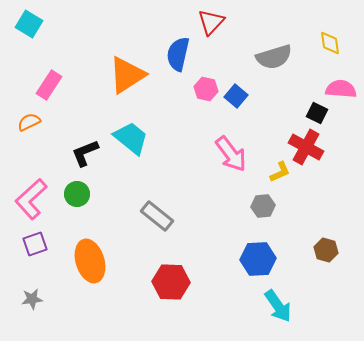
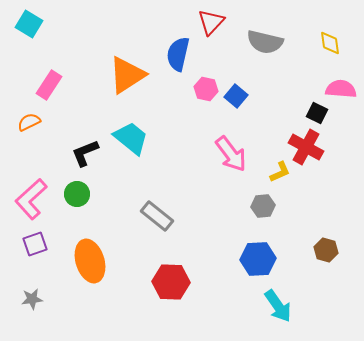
gray semicircle: moved 9 px left, 15 px up; rotated 30 degrees clockwise
